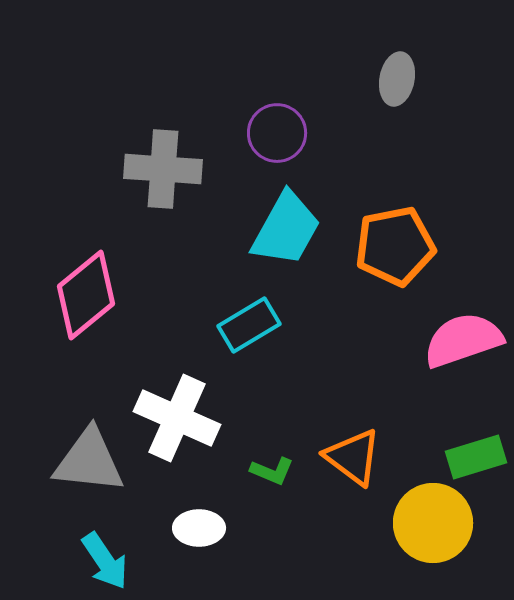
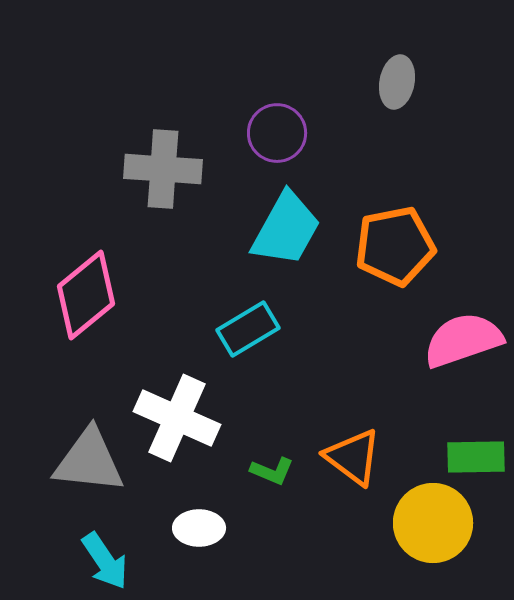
gray ellipse: moved 3 px down
cyan rectangle: moved 1 px left, 4 px down
green rectangle: rotated 16 degrees clockwise
